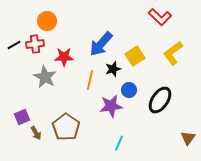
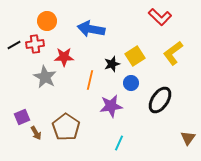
blue arrow: moved 10 px left, 15 px up; rotated 60 degrees clockwise
black star: moved 1 px left, 5 px up
blue circle: moved 2 px right, 7 px up
